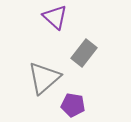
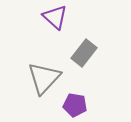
gray triangle: rotated 6 degrees counterclockwise
purple pentagon: moved 2 px right
